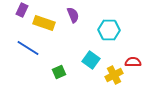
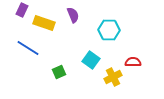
yellow cross: moved 1 px left, 2 px down
